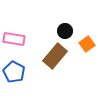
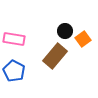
orange square: moved 4 px left, 5 px up
blue pentagon: moved 1 px up
